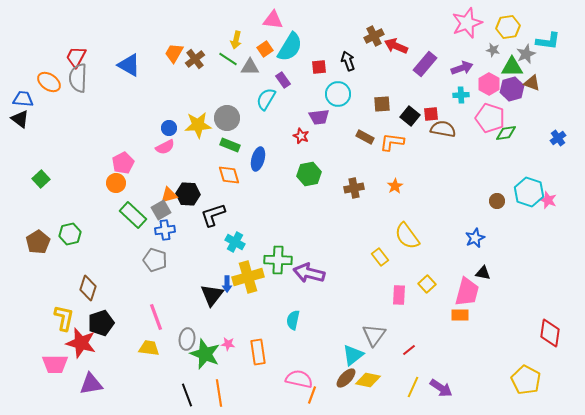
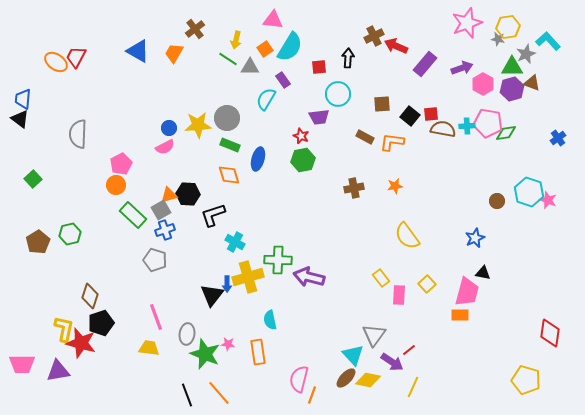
cyan L-shape at (548, 41): rotated 140 degrees counterclockwise
gray star at (493, 50): moved 5 px right, 11 px up
brown cross at (195, 59): moved 30 px up
black arrow at (348, 61): moved 3 px up; rotated 24 degrees clockwise
blue triangle at (129, 65): moved 9 px right, 14 px up
gray semicircle at (78, 78): moved 56 px down
orange ellipse at (49, 82): moved 7 px right, 20 px up
pink hexagon at (489, 84): moved 6 px left
cyan cross at (461, 95): moved 6 px right, 31 px down
blue trapezoid at (23, 99): rotated 90 degrees counterclockwise
pink pentagon at (490, 118): moved 2 px left, 5 px down; rotated 8 degrees counterclockwise
pink pentagon at (123, 163): moved 2 px left, 1 px down
green hexagon at (309, 174): moved 6 px left, 14 px up
green square at (41, 179): moved 8 px left
orange circle at (116, 183): moved 2 px down
orange star at (395, 186): rotated 21 degrees clockwise
blue cross at (165, 230): rotated 12 degrees counterclockwise
yellow rectangle at (380, 257): moved 1 px right, 21 px down
purple arrow at (309, 273): moved 4 px down
brown diamond at (88, 288): moved 2 px right, 8 px down
yellow L-shape at (64, 318): moved 11 px down
cyan semicircle at (293, 320): moved 23 px left; rotated 24 degrees counterclockwise
gray ellipse at (187, 339): moved 5 px up
cyan triangle at (353, 355): rotated 35 degrees counterclockwise
pink trapezoid at (55, 364): moved 33 px left
pink semicircle at (299, 379): rotated 88 degrees counterclockwise
yellow pentagon at (526, 380): rotated 12 degrees counterclockwise
purple triangle at (91, 384): moved 33 px left, 13 px up
purple arrow at (441, 388): moved 49 px left, 26 px up
orange line at (219, 393): rotated 32 degrees counterclockwise
